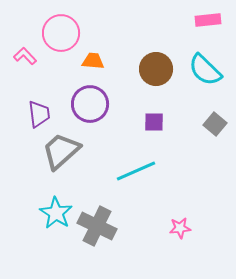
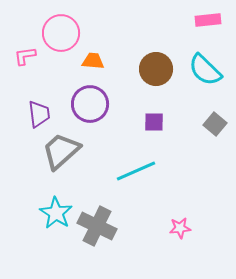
pink L-shape: rotated 55 degrees counterclockwise
